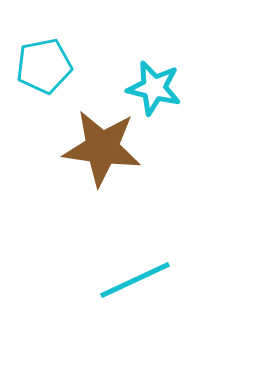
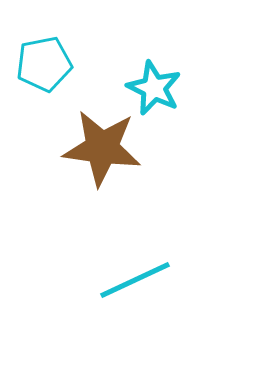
cyan pentagon: moved 2 px up
cyan star: rotated 12 degrees clockwise
